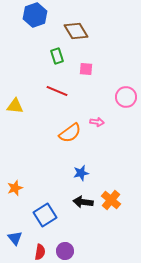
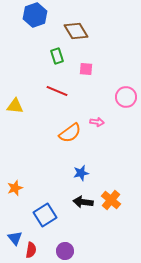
red semicircle: moved 9 px left, 2 px up
